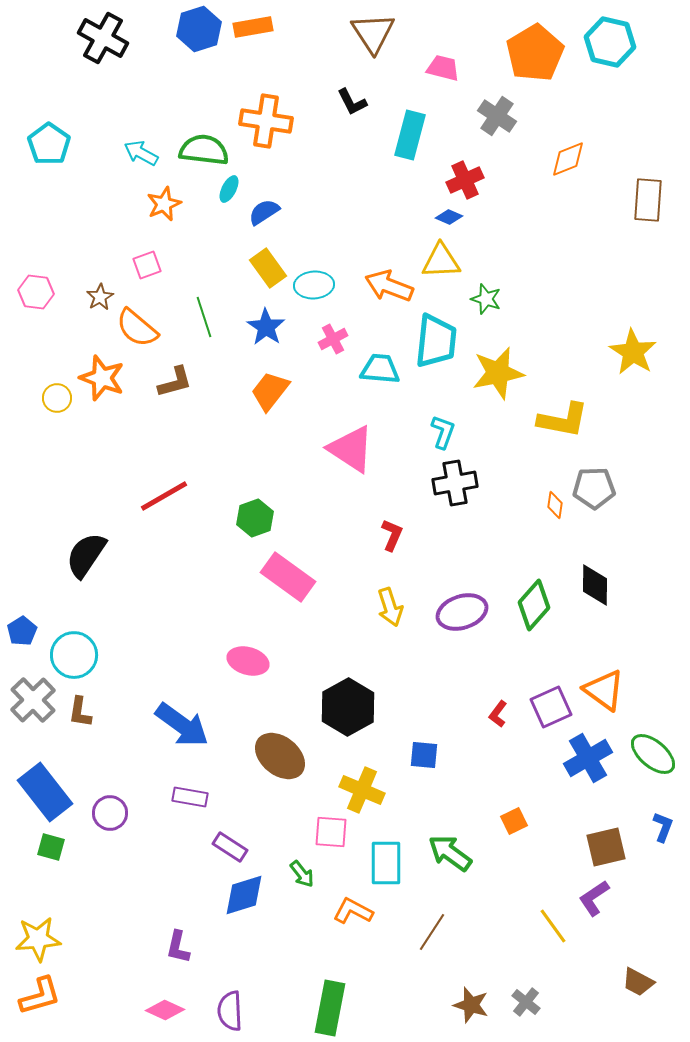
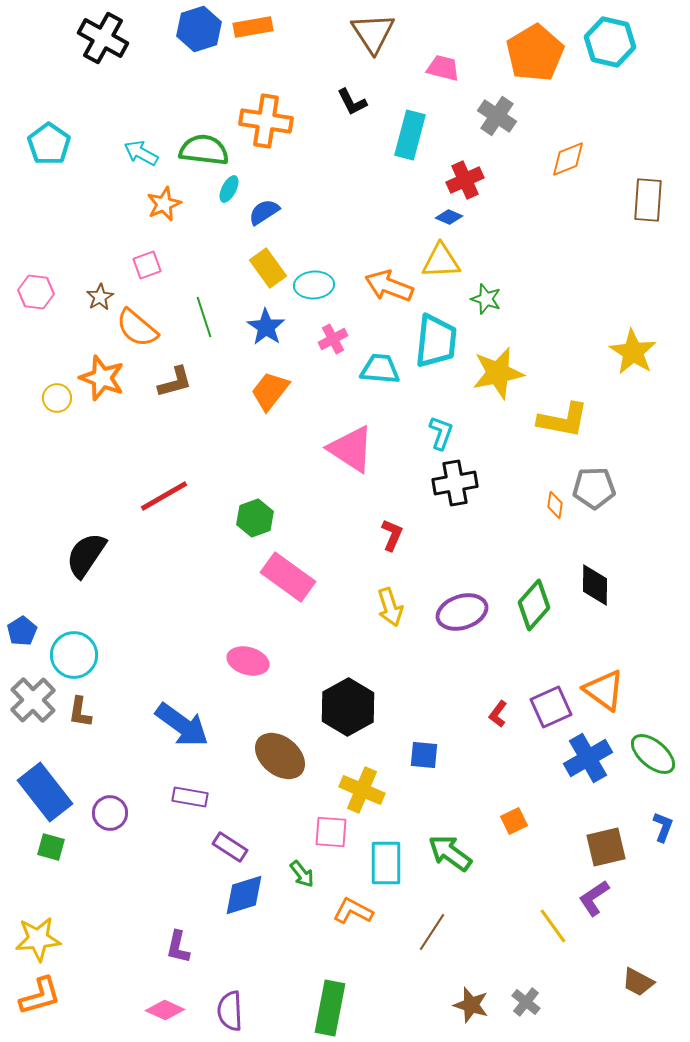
cyan L-shape at (443, 432): moved 2 px left, 1 px down
